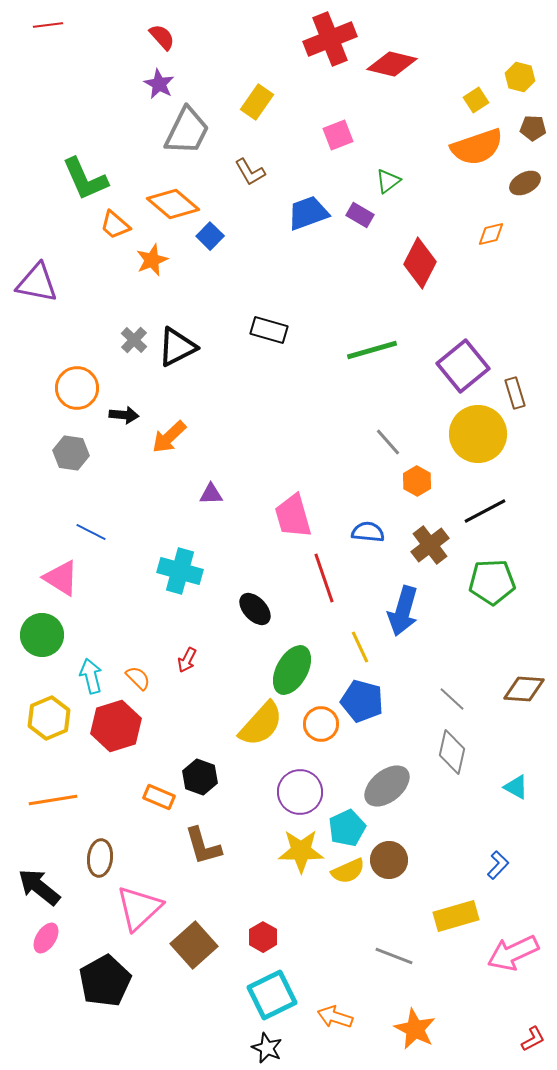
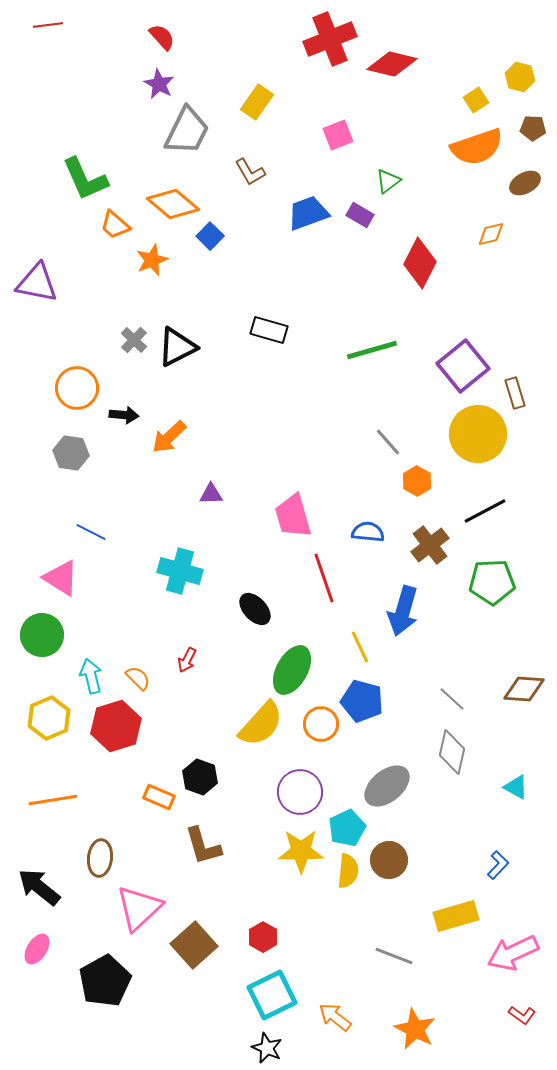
yellow semicircle at (348, 871): rotated 60 degrees counterclockwise
pink ellipse at (46, 938): moved 9 px left, 11 px down
orange arrow at (335, 1017): rotated 20 degrees clockwise
red L-shape at (533, 1039): moved 11 px left, 24 px up; rotated 64 degrees clockwise
